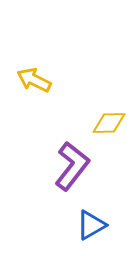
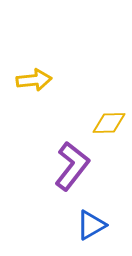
yellow arrow: rotated 148 degrees clockwise
